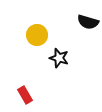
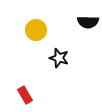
black semicircle: rotated 15 degrees counterclockwise
yellow circle: moved 1 px left, 5 px up
